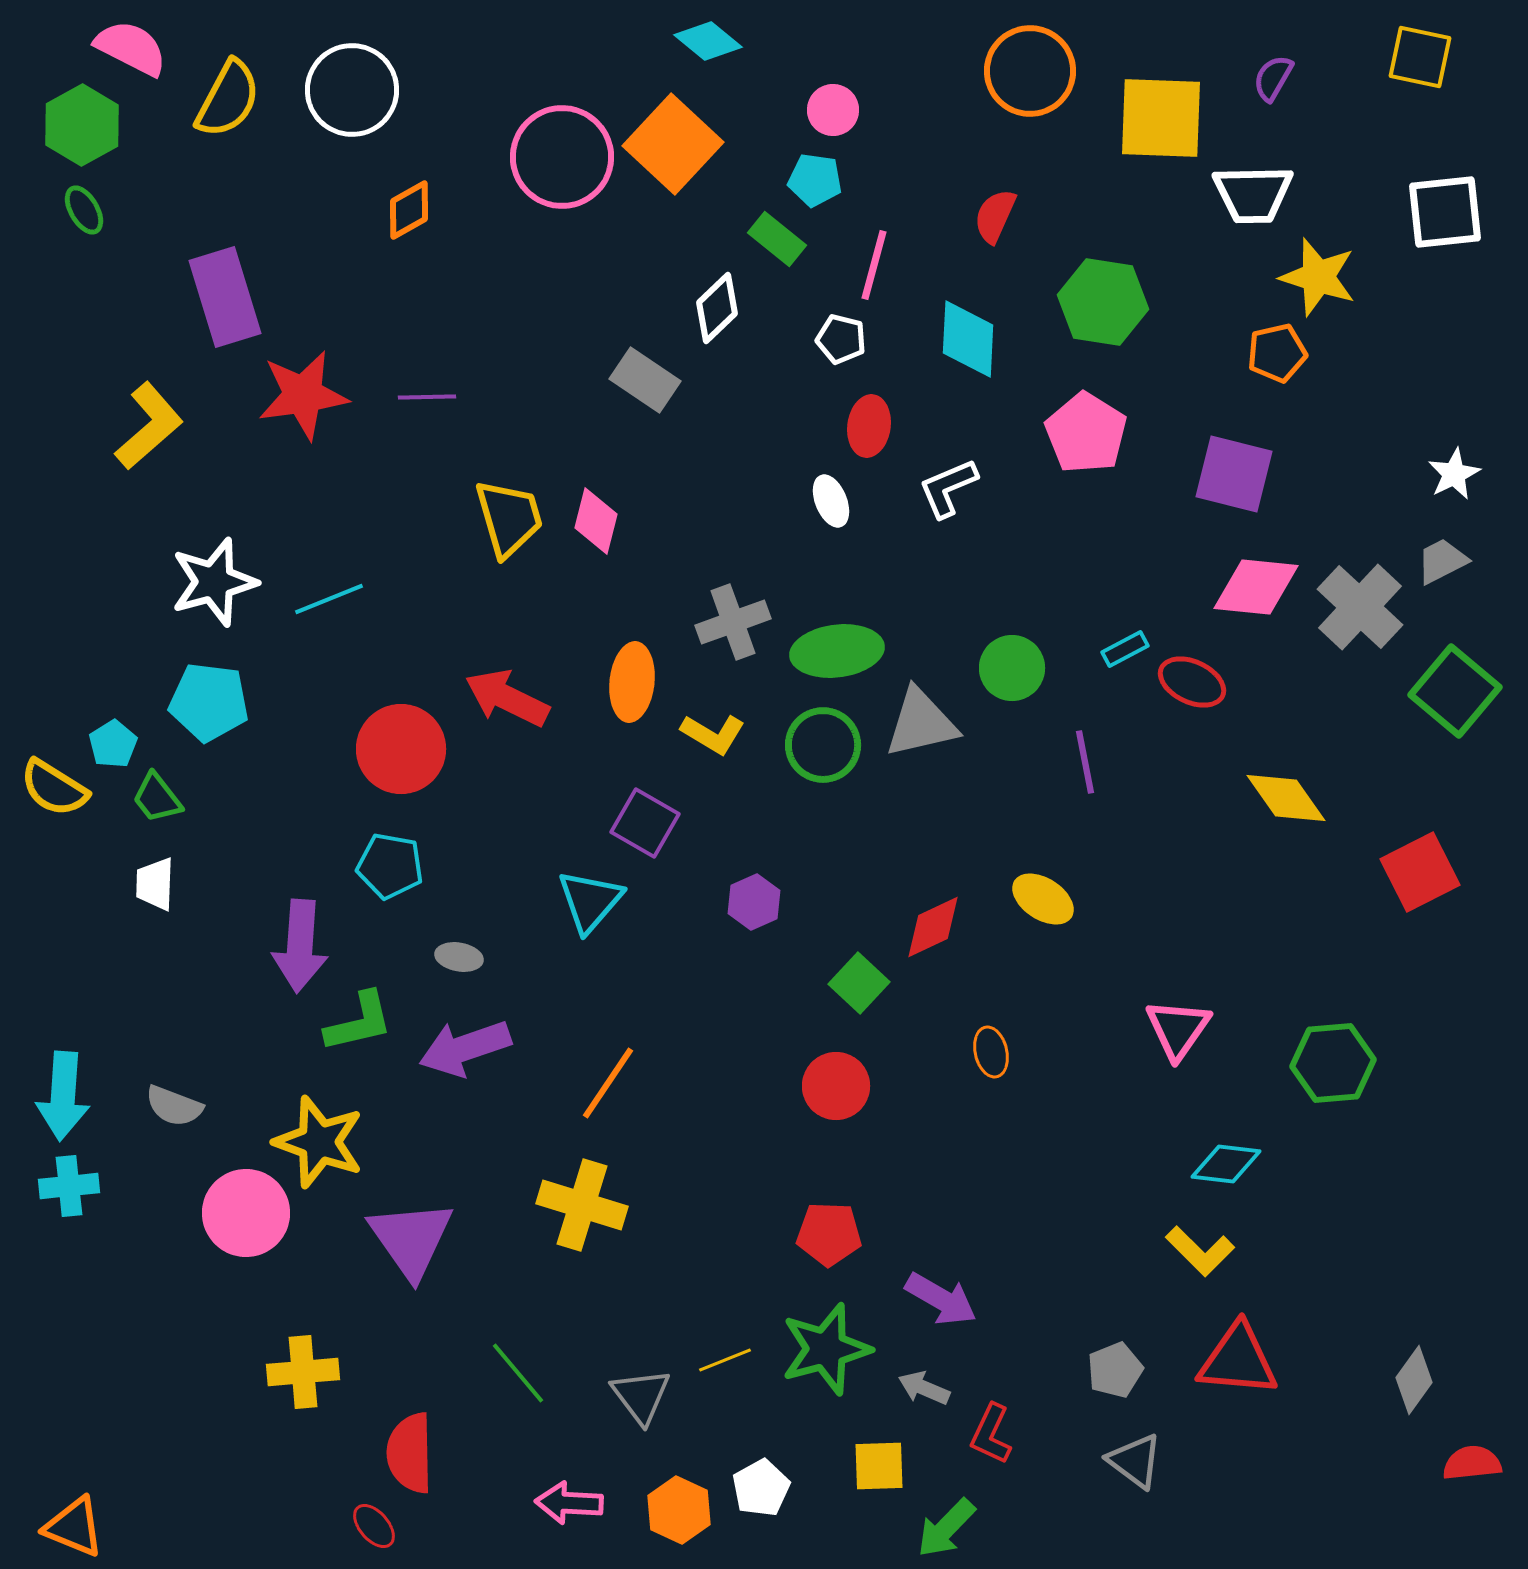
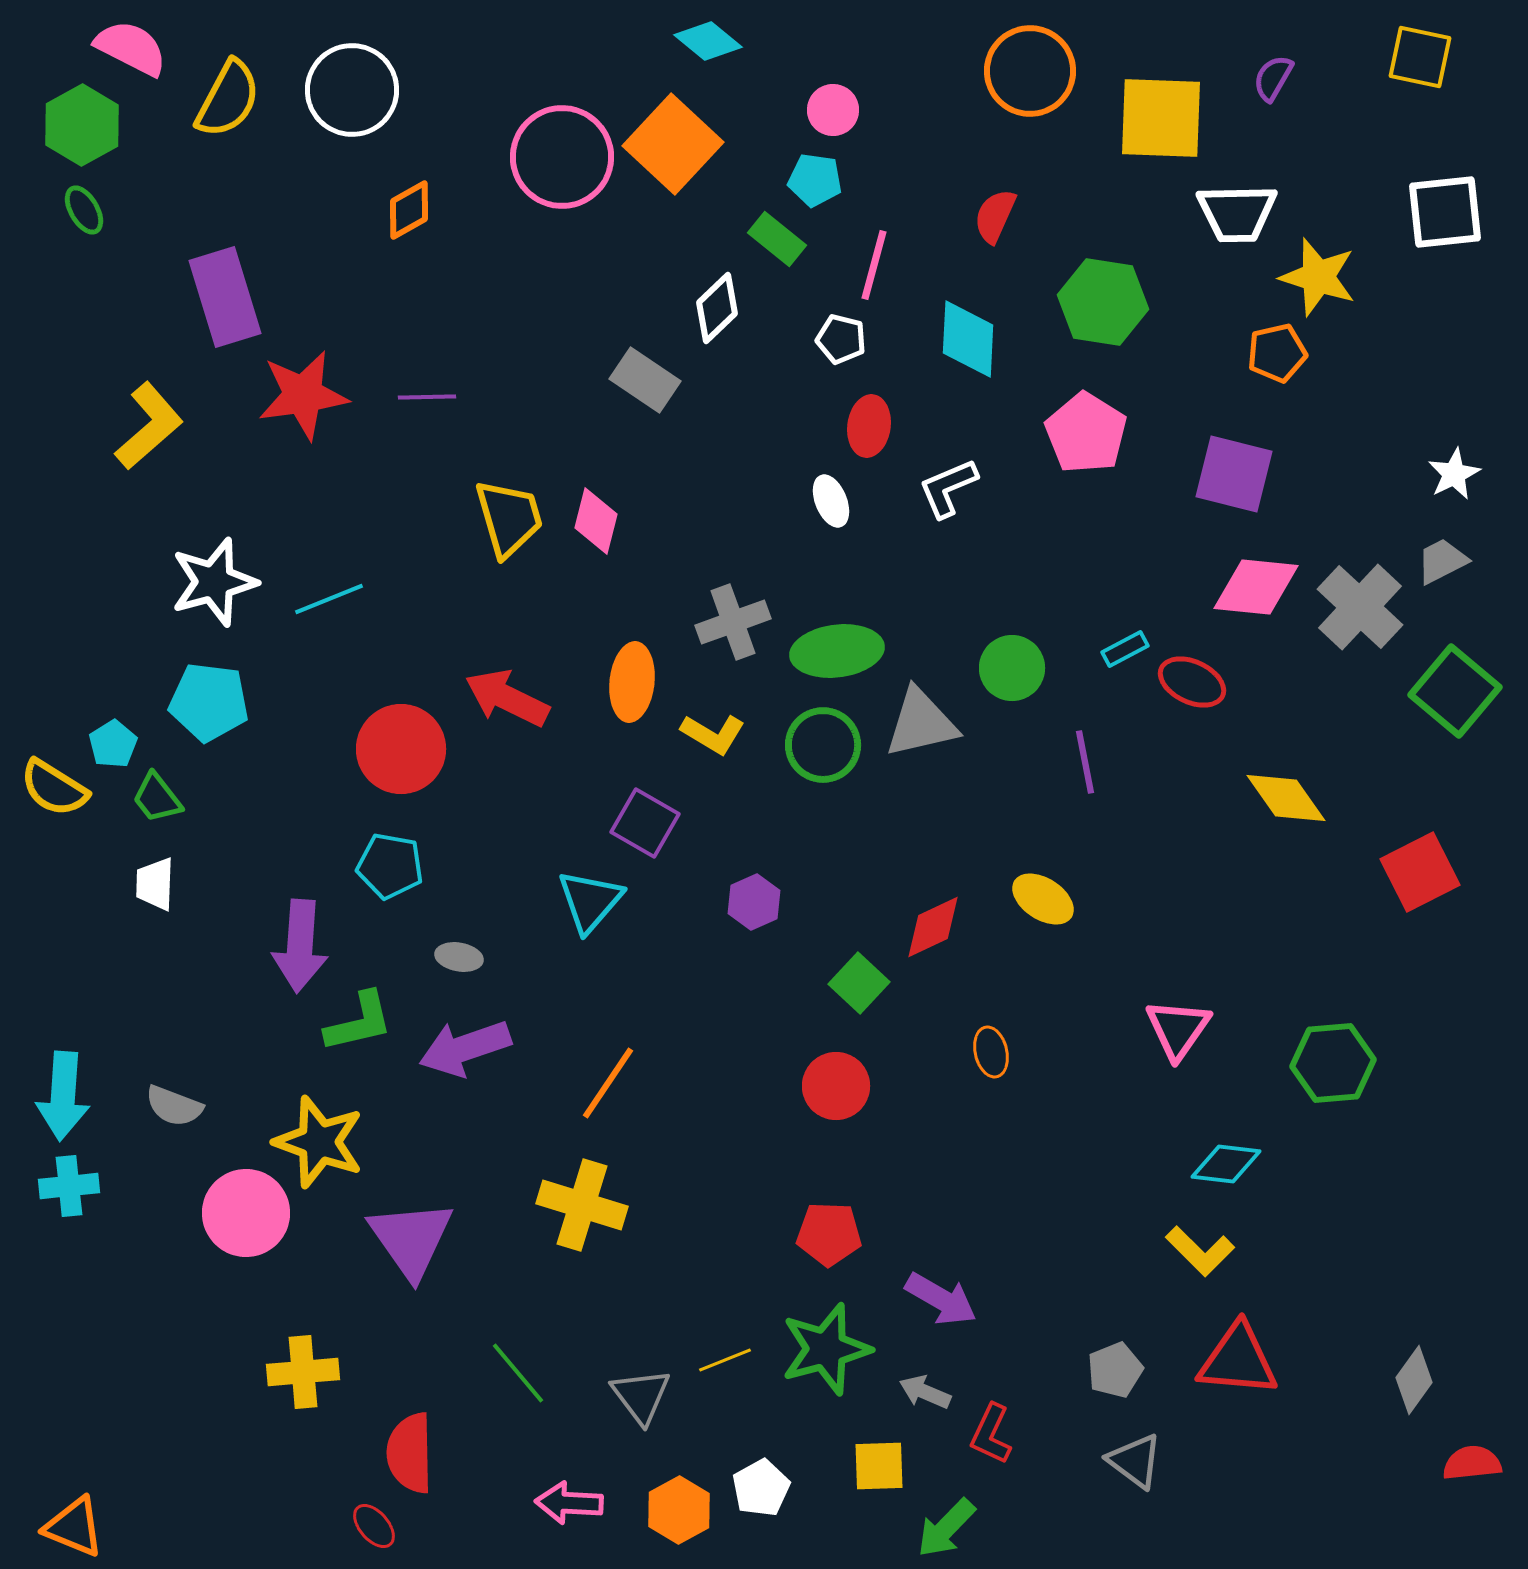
white trapezoid at (1253, 194): moved 16 px left, 19 px down
gray arrow at (924, 1388): moved 1 px right, 4 px down
orange hexagon at (679, 1510): rotated 6 degrees clockwise
